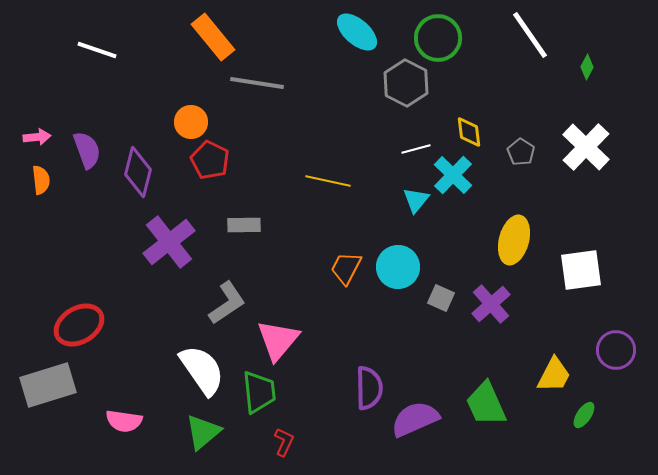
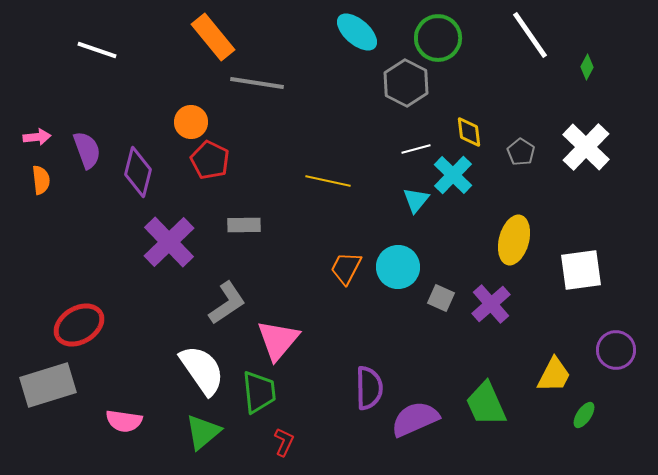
purple cross at (169, 242): rotated 6 degrees counterclockwise
